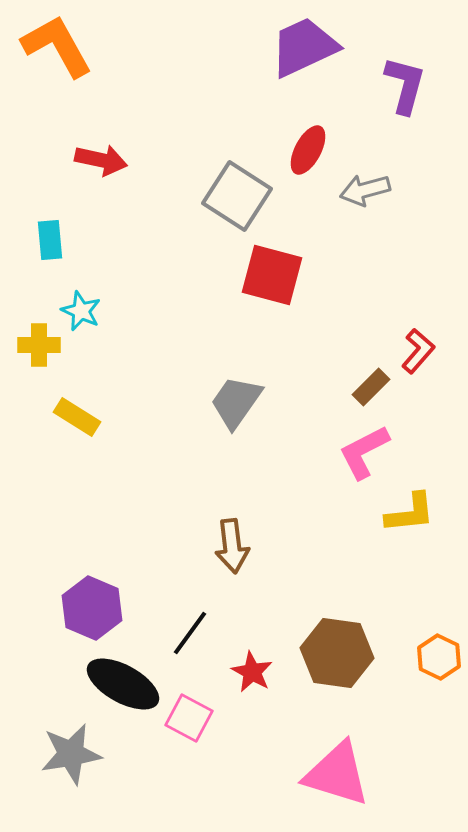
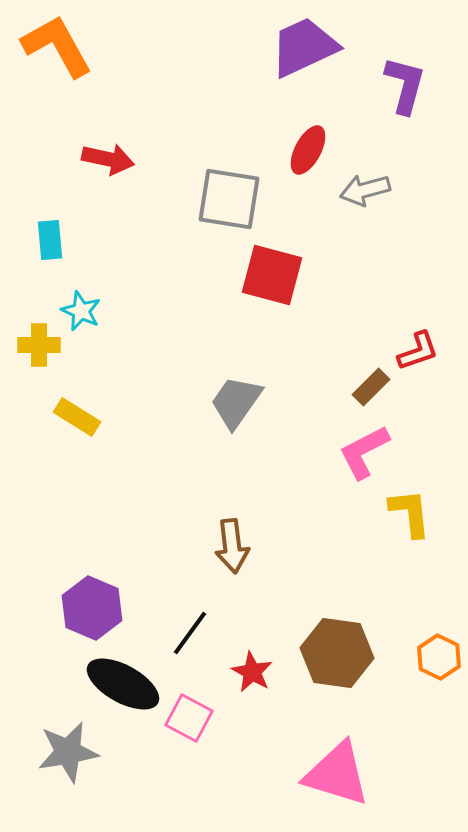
red arrow: moved 7 px right, 1 px up
gray square: moved 8 px left, 3 px down; rotated 24 degrees counterclockwise
red L-shape: rotated 30 degrees clockwise
yellow L-shape: rotated 90 degrees counterclockwise
gray star: moved 3 px left, 2 px up
